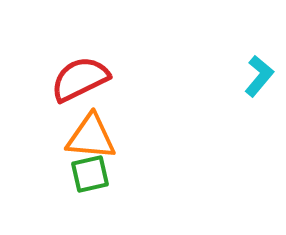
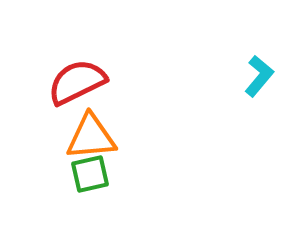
red semicircle: moved 3 px left, 3 px down
orange triangle: rotated 10 degrees counterclockwise
